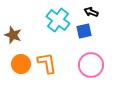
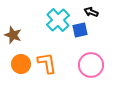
cyan cross: rotated 10 degrees clockwise
blue square: moved 4 px left, 1 px up
